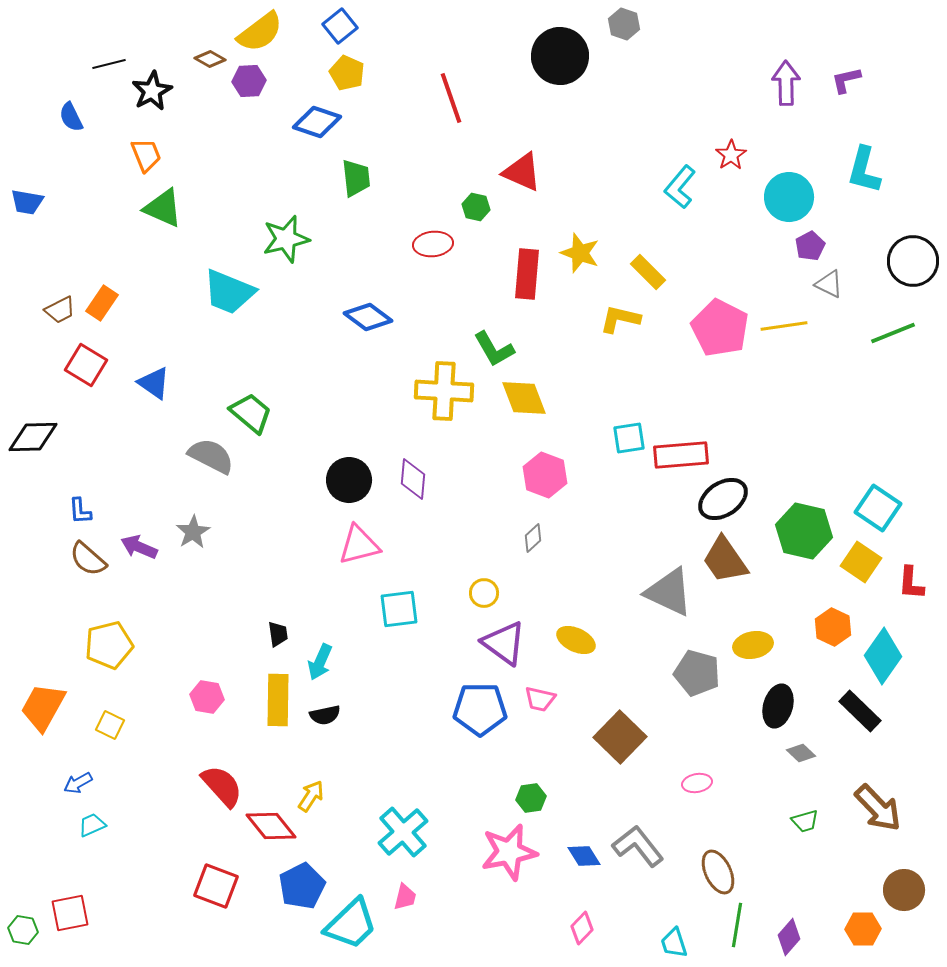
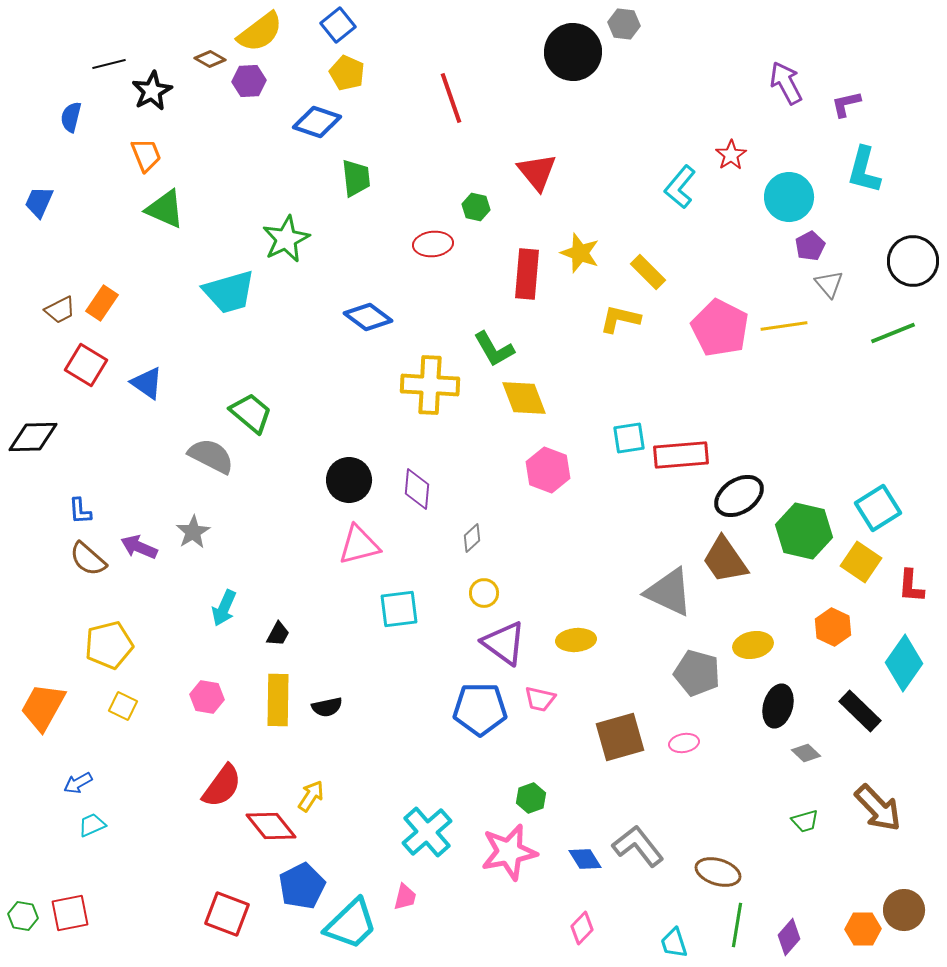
gray hexagon at (624, 24): rotated 12 degrees counterclockwise
blue square at (340, 26): moved 2 px left, 1 px up
black circle at (560, 56): moved 13 px right, 4 px up
purple L-shape at (846, 80): moved 24 px down
purple arrow at (786, 83): rotated 27 degrees counterclockwise
blue semicircle at (71, 117): rotated 40 degrees clockwise
red triangle at (522, 172): moved 15 px right; rotated 27 degrees clockwise
blue trapezoid at (27, 202): moved 12 px right; rotated 104 degrees clockwise
green triangle at (163, 208): moved 2 px right, 1 px down
green star at (286, 239): rotated 12 degrees counterclockwise
gray triangle at (829, 284): rotated 24 degrees clockwise
cyan trapezoid at (229, 292): rotated 38 degrees counterclockwise
blue triangle at (154, 383): moved 7 px left
yellow cross at (444, 391): moved 14 px left, 6 px up
pink hexagon at (545, 475): moved 3 px right, 5 px up
purple diamond at (413, 479): moved 4 px right, 10 px down
black ellipse at (723, 499): moved 16 px right, 3 px up
cyan square at (878, 508): rotated 24 degrees clockwise
gray diamond at (533, 538): moved 61 px left
red L-shape at (911, 583): moved 3 px down
black trapezoid at (278, 634): rotated 36 degrees clockwise
yellow ellipse at (576, 640): rotated 30 degrees counterclockwise
cyan diamond at (883, 656): moved 21 px right, 7 px down
cyan arrow at (320, 662): moved 96 px left, 54 px up
black semicircle at (325, 715): moved 2 px right, 8 px up
yellow square at (110, 725): moved 13 px right, 19 px up
brown square at (620, 737): rotated 30 degrees clockwise
gray diamond at (801, 753): moved 5 px right
pink ellipse at (697, 783): moved 13 px left, 40 px up
red semicircle at (222, 786): rotated 78 degrees clockwise
green hexagon at (531, 798): rotated 12 degrees counterclockwise
cyan cross at (403, 832): moved 24 px right
blue diamond at (584, 856): moved 1 px right, 3 px down
brown ellipse at (718, 872): rotated 48 degrees counterclockwise
red square at (216, 886): moved 11 px right, 28 px down
brown circle at (904, 890): moved 20 px down
green hexagon at (23, 930): moved 14 px up
